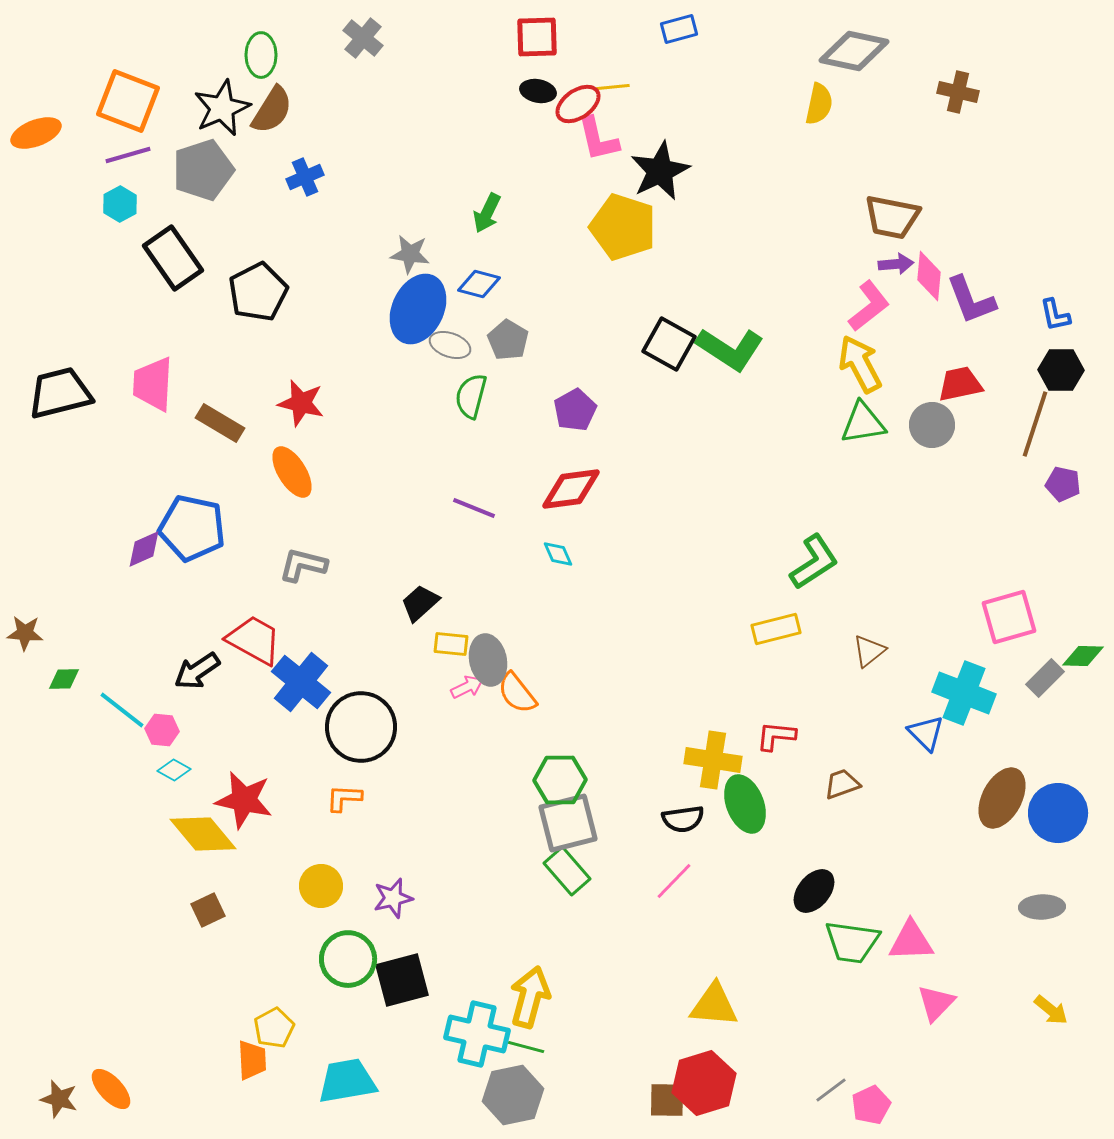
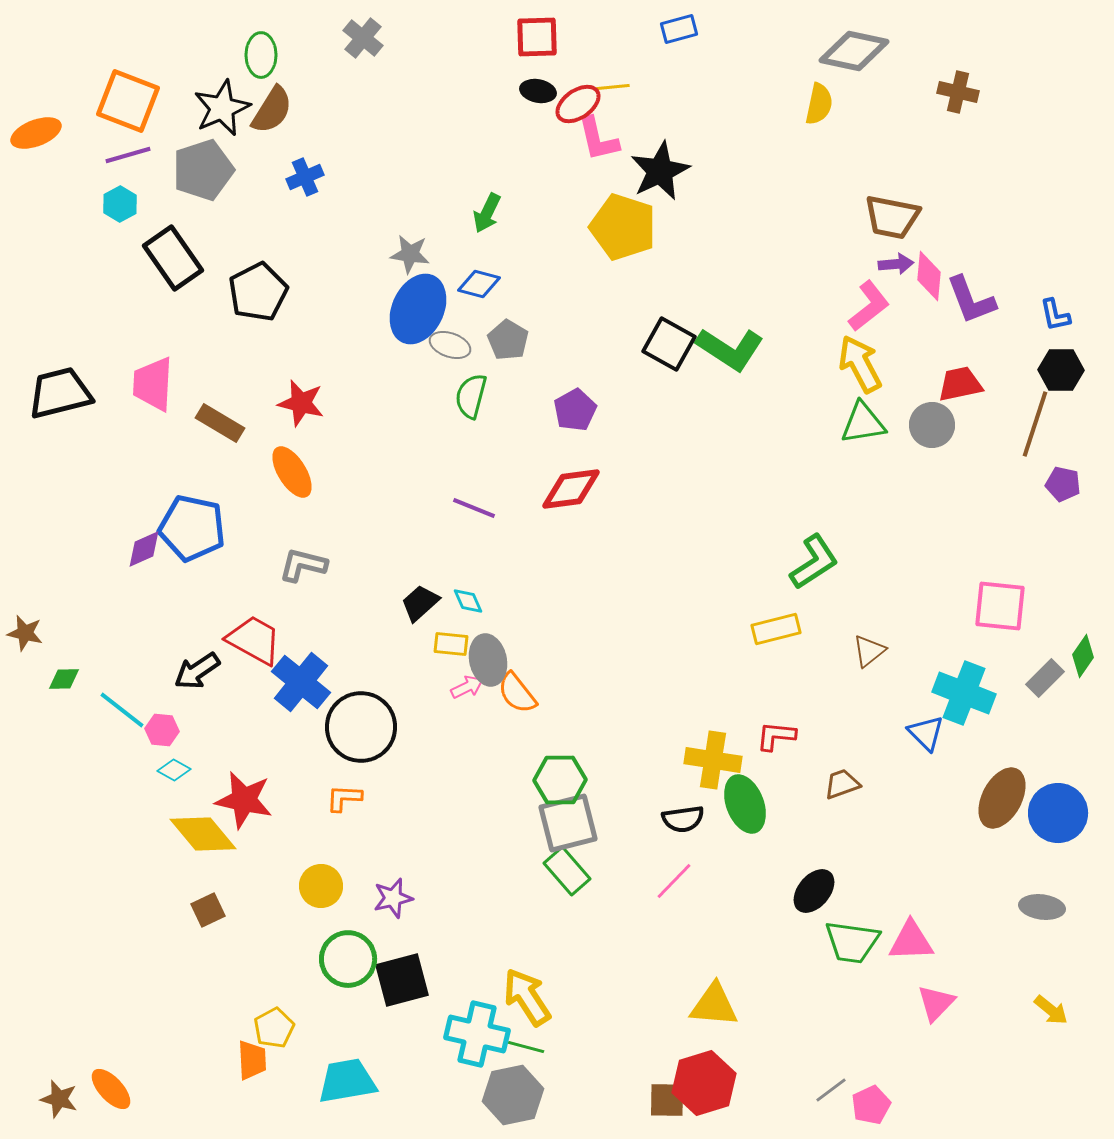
cyan diamond at (558, 554): moved 90 px left, 47 px down
pink square at (1009, 617): moved 9 px left, 11 px up; rotated 22 degrees clockwise
brown star at (25, 633): rotated 9 degrees clockwise
green diamond at (1083, 656): rotated 57 degrees counterclockwise
gray ellipse at (1042, 907): rotated 9 degrees clockwise
yellow arrow at (530, 997): moved 3 px left; rotated 48 degrees counterclockwise
